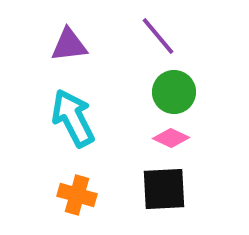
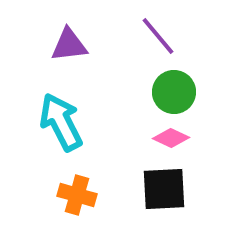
cyan arrow: moved 12 px left, 4 px down
